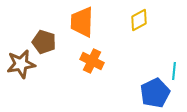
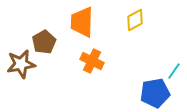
yellow diamond: moved 4 px left
brown pentagon: rotated 25 degrees clockwise
cyan line: rotated 30 degrees clockwise
blue pentagon: rotated 16 degrees clockwise
